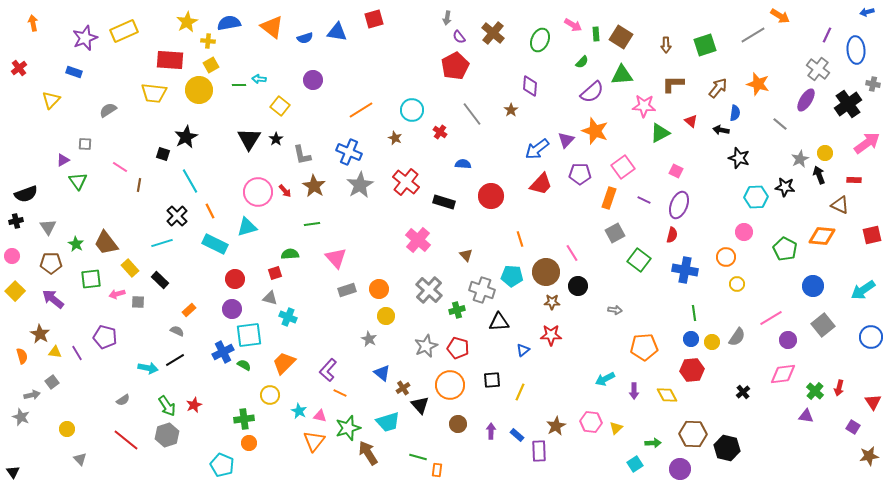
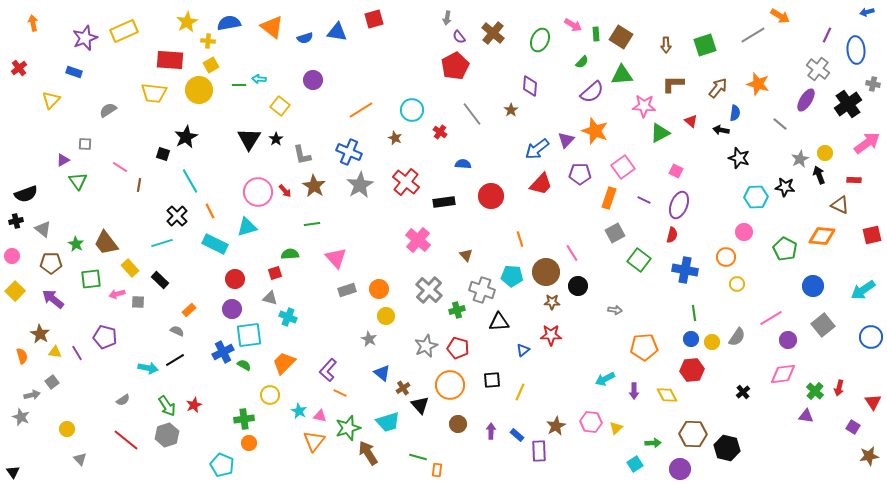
black rectangle at (444, 202): rotated 25 degrees counterclockwise
gray triangle at (48, 227): moved 5 px left, 2 px down; rotated 18 degrees counterclockwise
